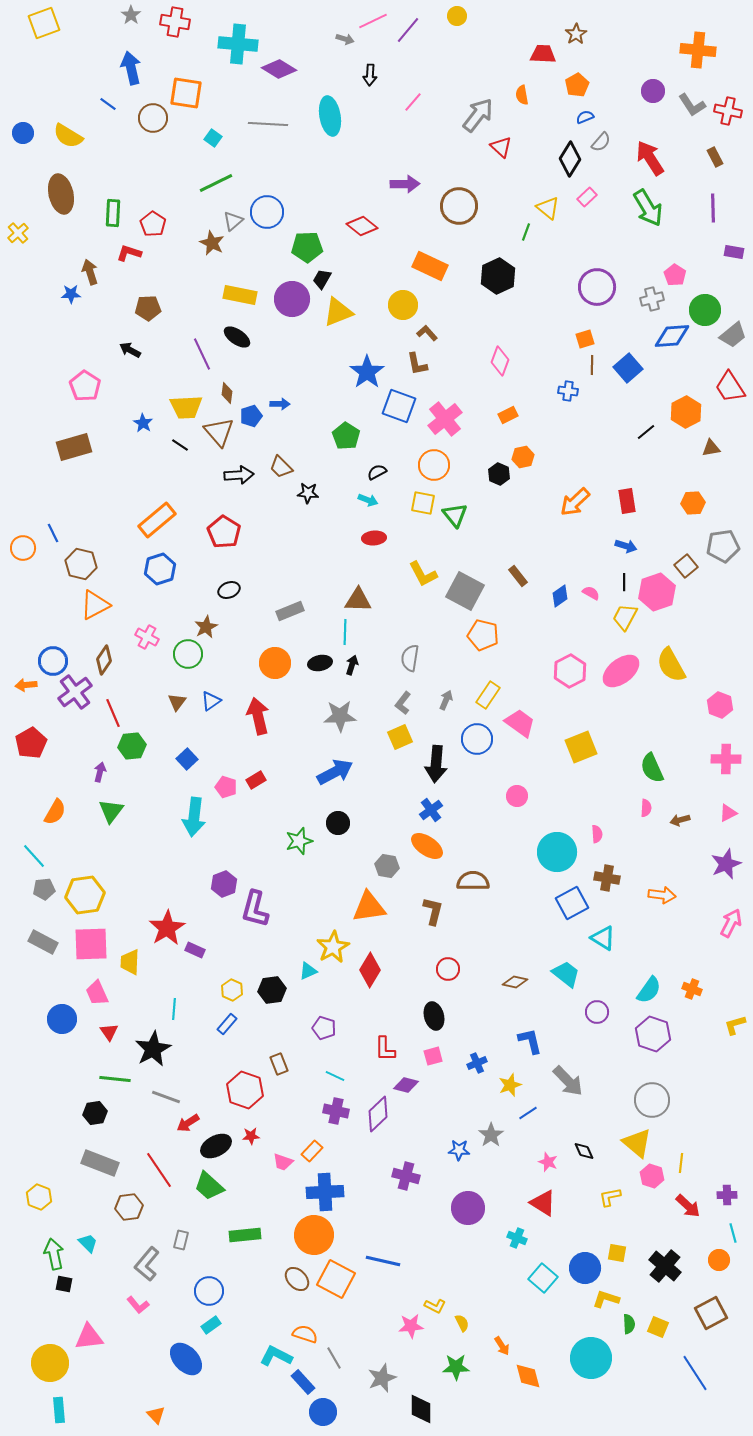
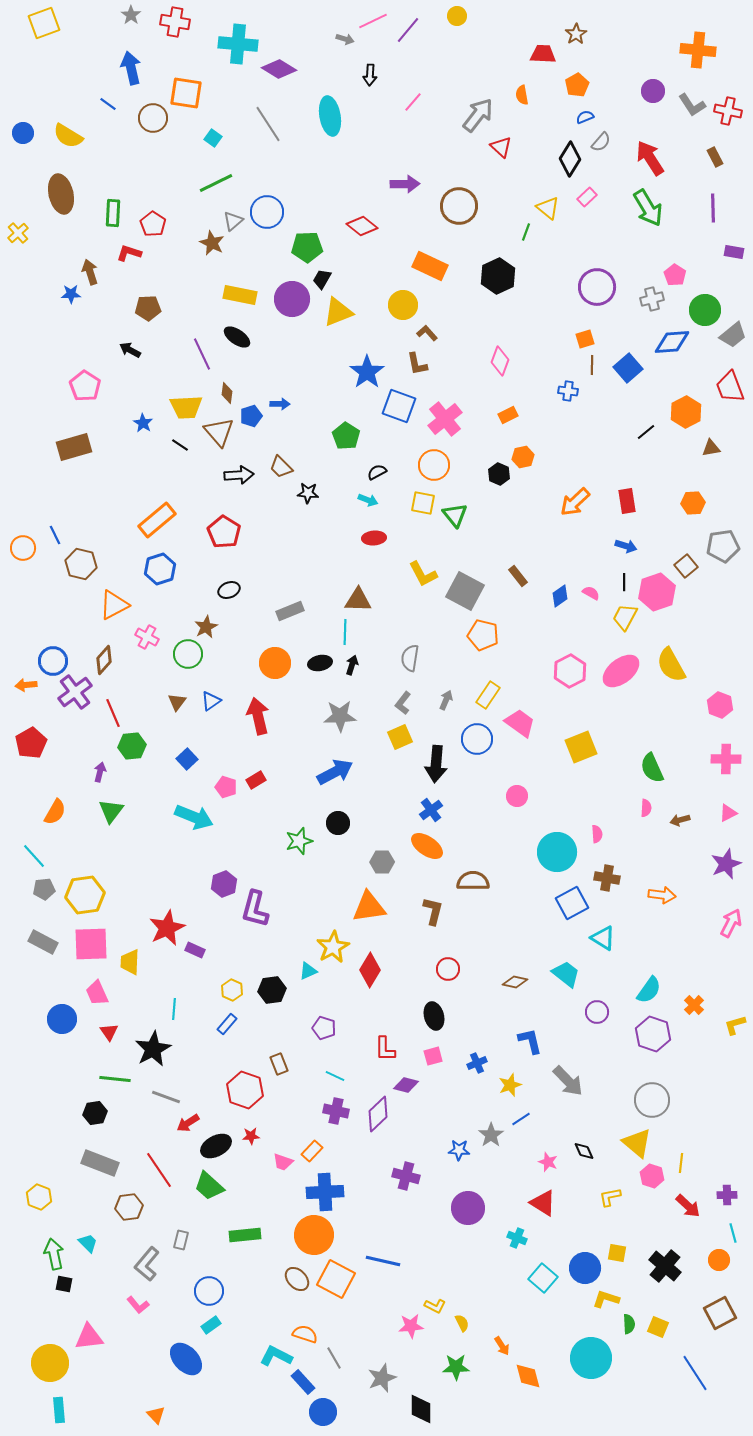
gray line at (268, 124): rotated 54 degrees clockwise
blue diamond at (672, 336): moved 6 px down
red trapezoid at (730, 387): rotated 12 degrees clockwise
blue line at (53, 533): moved 2 px right, 2 px down
orange triangle at (95, 605): moved 19 px right
brown diamond at (104, 660): rotated 8 degrees clockwise
cyan arrow at (194, 817): rotated 75 degrees counterclockwise
gray hexagon at (387, 866): moved 5 px left, 4 px up; rotated 10 degrees counterclockwise
red star at (167, 928): rotated 6 degrees clockwise
orange cross at (692, 989): moved 2 px right, 16 px down; rotated 24 degrees clockwise
blue line at (528, 1113): moved 7 px left, 6 px down
brown square at (711, 1313): moved 9 px right
